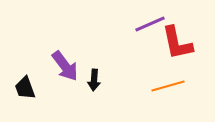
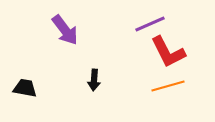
red L-shape: moved 9 px left, 9 px down; rotated 15 degrees counterclockwise
purple arrow: moved 36 px up
black trapezoid: rotated 120 degrees clockwise
